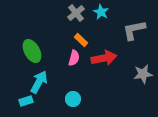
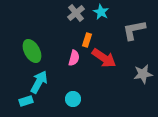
orange rectangle: moved 6 px right; rotated 64 degrees clockwise
red arrow: rotated 45 degrees clockwise
